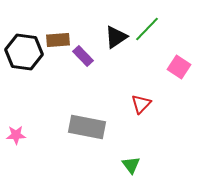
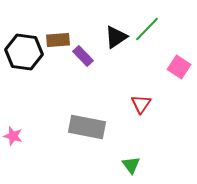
red triangle: rotated 10 degrees counterclockwise
pink star: moved 3 px left, 1 px down; rotated 18 degrees clockwise
